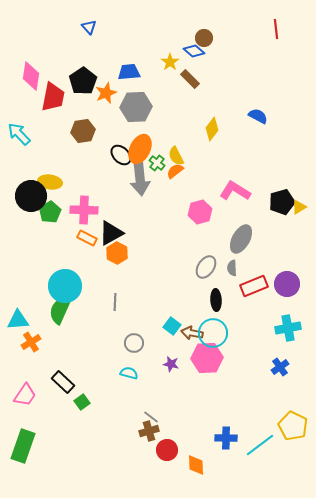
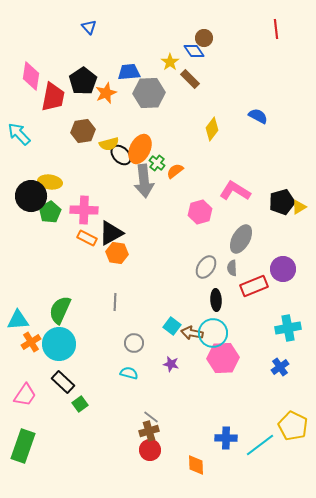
blue diamond at (194, 51): rotated 15 degrees clockwise
gray hexagon at (136, 107): moved 13 px right, 14 px up
yellow semicircle at (176, 156): moved 67 px left, 12 px up; rotated 78 degrees counterclockwise
gray arrow at (140, 179): moved 4 px right, 2 px down
orange hexagon at (117, 253): rotated 20 degrees counterclockwise
purple circle at (287, 284): moved 4 px left, 15 px up
cyan circle at (65, 286): moved 6 px left, 58 px down
pink hexagon at (207, 358): moved 16 px right
green square at (82, 402): moved 2 px left, 2 px down
red circle at (167, 450): moved 17 px left
